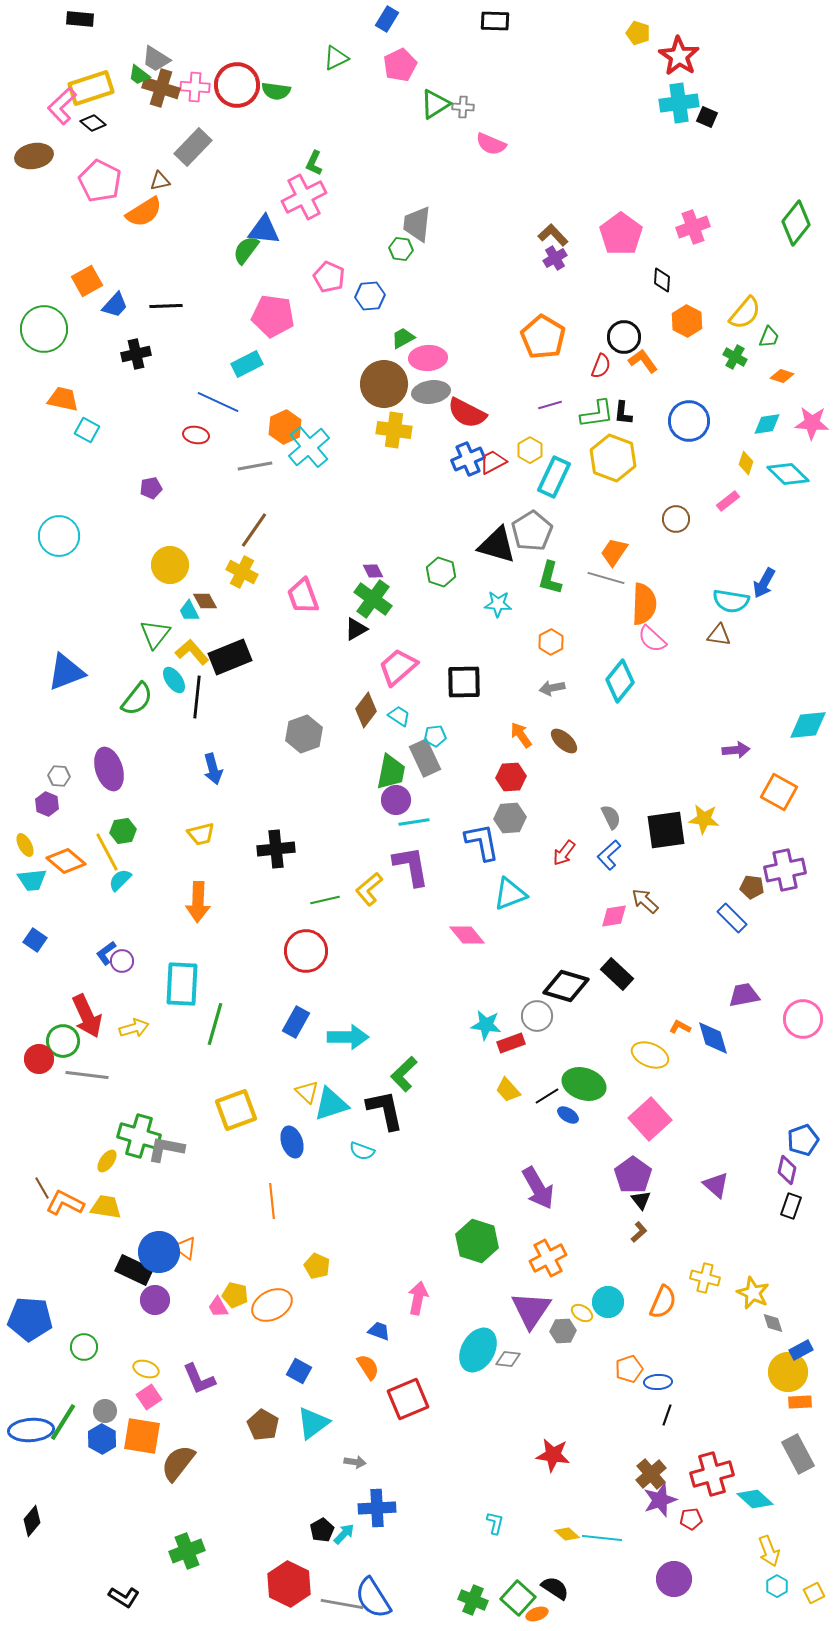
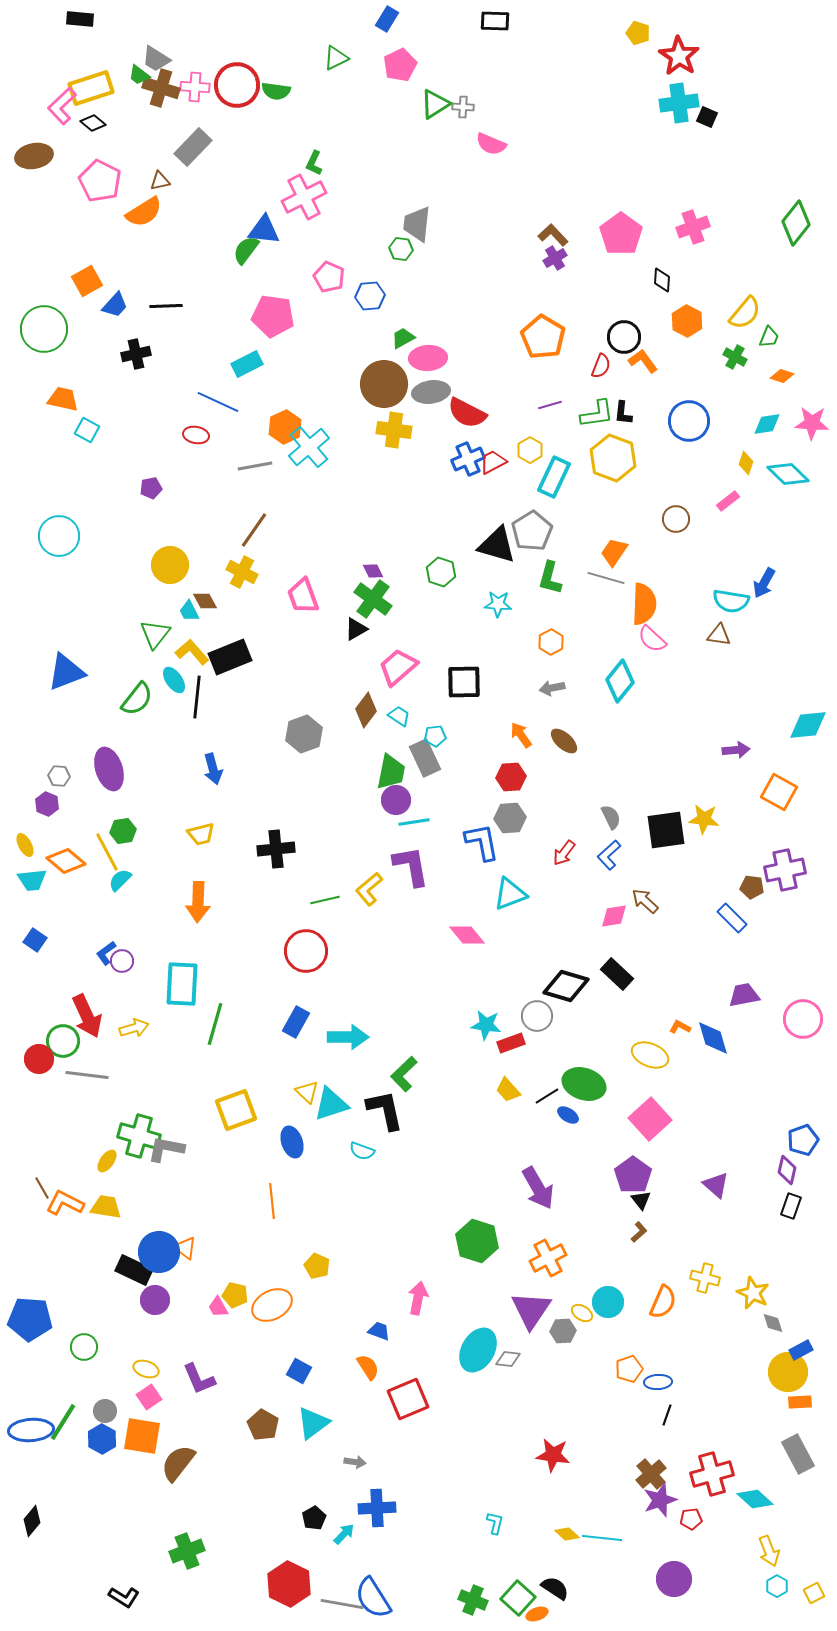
black pentagon at (322, 1530): moved 8 px left, 12 px up
